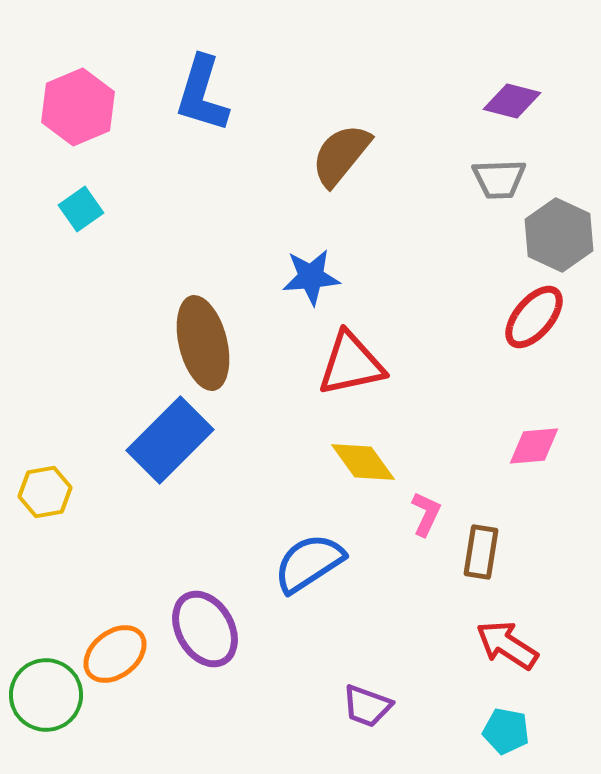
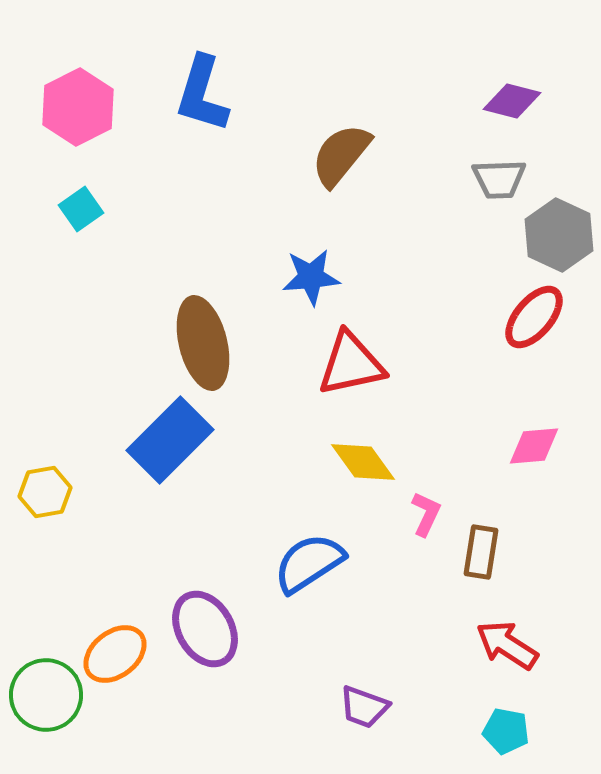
pink hexagon: rotated 4 degrees counterclockwise
purple trapezoid: moved 3 px left, 1 px down
